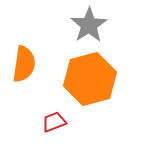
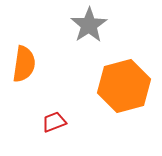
orange hexagon: moved 34 px right, 7 px down
